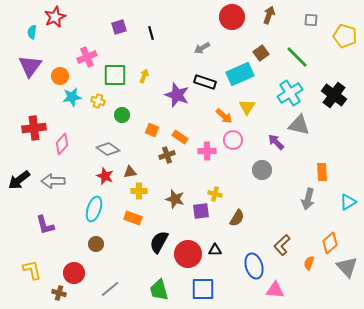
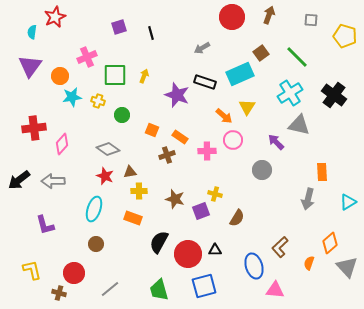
purple square at (201, 211): rotated 12 degrees counterclockwise
brown L-shape at (282, 245): moved 2 px left, 2 px down
blue square at (203, 289): moved 1 px right, 3 px up; rotated 15 degrees counterclockwise
